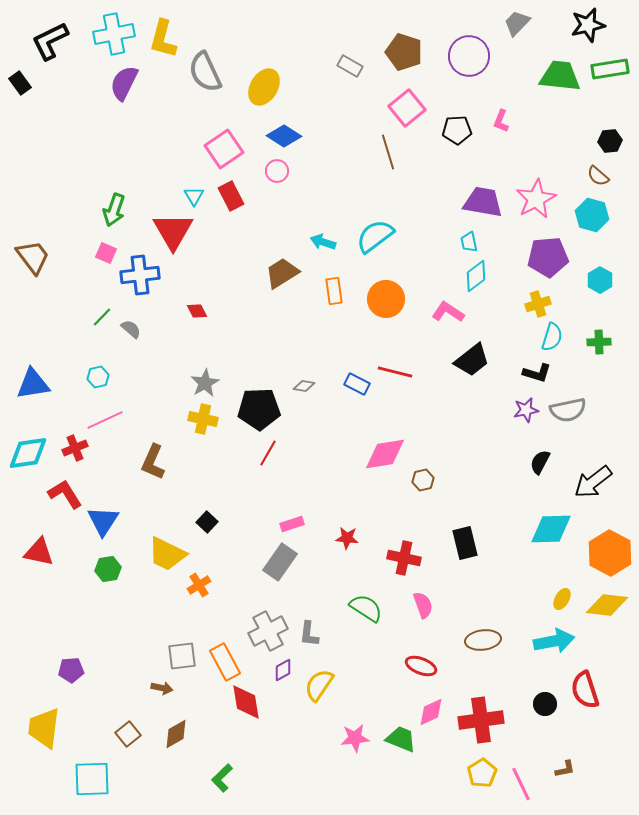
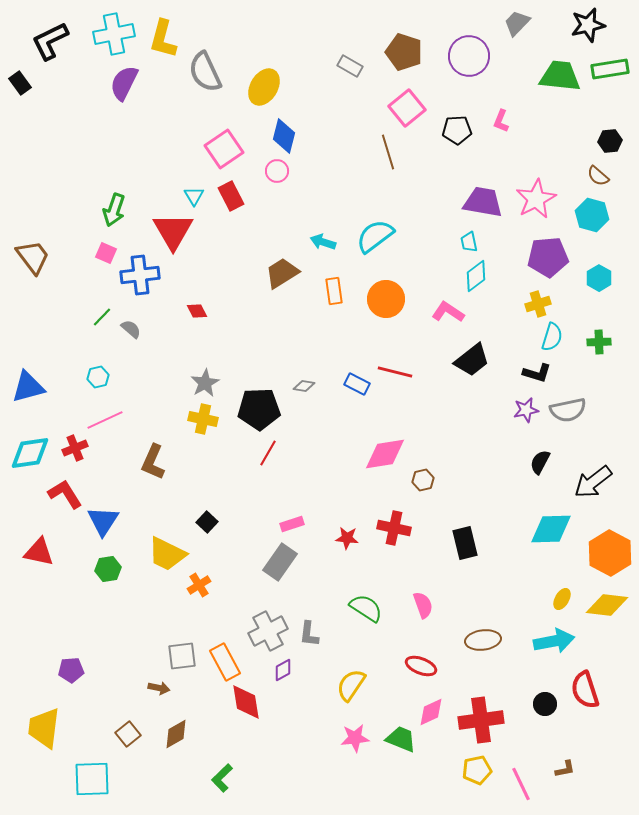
blue diamond at (284, 136): rotated 72 degrees clockwise
cyan hexagon at (600, 280): moved 1 px left, 2 px up
blue triangle at (33, 384): moved 5 px left, 3 px down; rotated 6 degrees counterclockwise
cyan diamond at (28, 453): moved 2 px right
red cross at (404, 558): moved 10 px left, 30 px up
yellow semicircle at (319, 685): moved 32 px right
brown arrow at (162, 688): moved 3 px left
yellow pentagon at (482, 773): moved 5 px left, 3 px up; rotated 20 degrees clockwise
